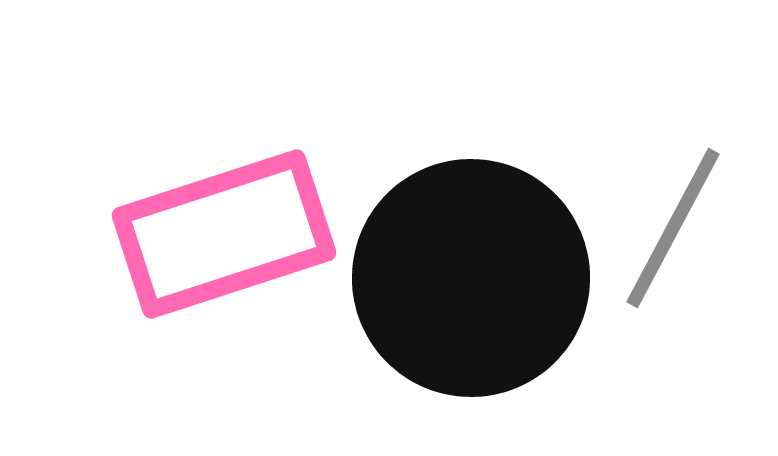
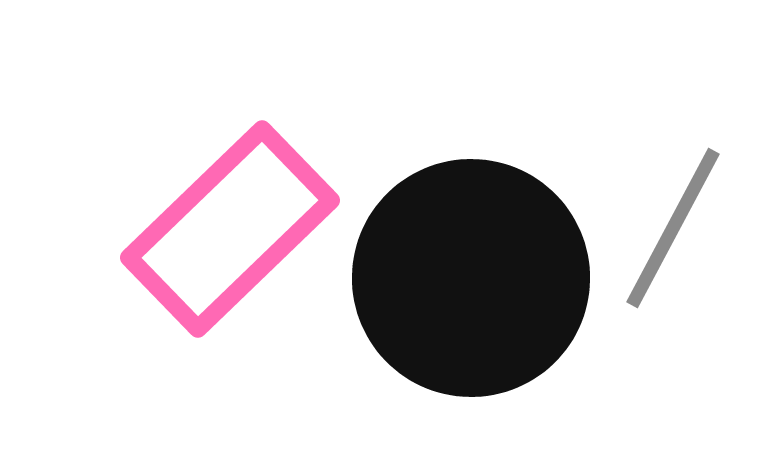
pink rectangle: moved 6 px right, 5 px up; rotated 26 degrees counterclockwise
